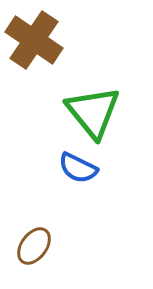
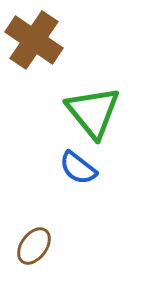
blue semicircle: rotated 12 degrees clockwise
